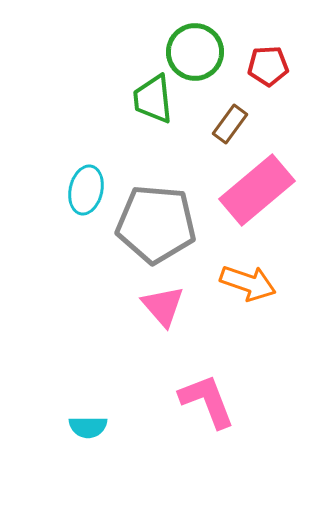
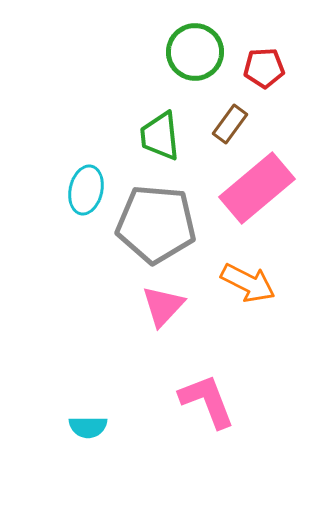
red pentagon: moved 4 px left, 2 px down
green trapezoid: moved 7 px right, 37 px down
pink rectangle: moved 2 px up
orange arrow: rotated 8 degrees clockwise
pink triangle: rotated 24 degrees clockwise
